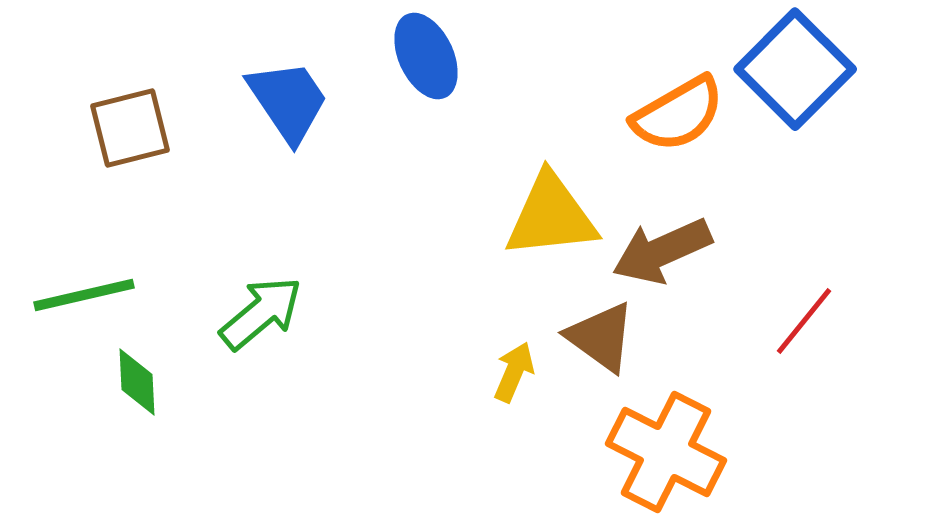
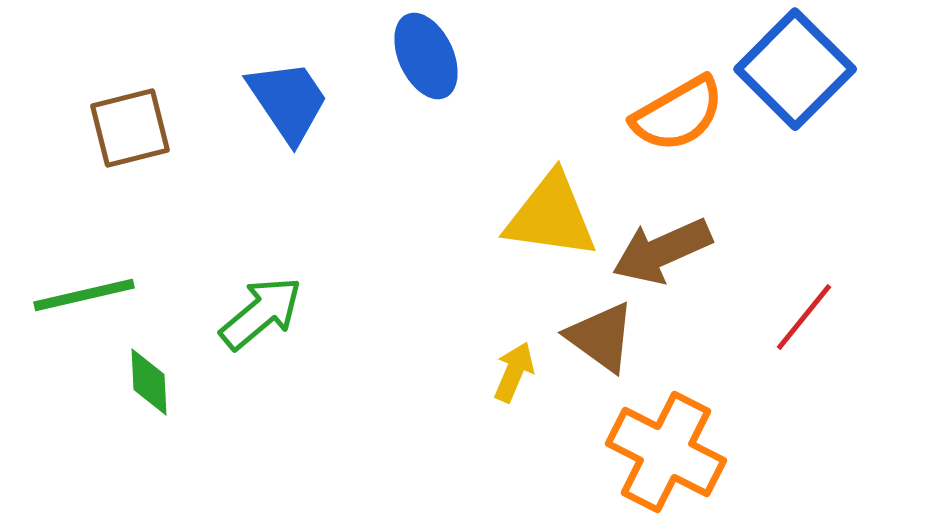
yellow triangle: rotated 14 degrees clockwise
red line: moved 4 px up
green diamond: moved 12 px right
